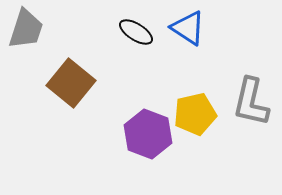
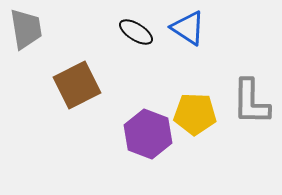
gray trapezoid: rotated 27 degrees counterclockwise
brown square: moved 6 px right, 2 px down; rotated 24 degrees clockwise
gray L-shape: rotated 12 degrees counterclockwise
yellow pentagon: rotated 15 degrees clockwise
